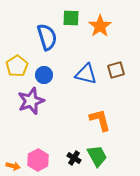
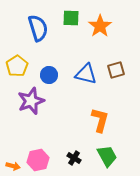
blue semicircle: moved 9 px left, 9 px up
blue circle: moved 5 px right
orange L-shape: rotated 30 degrees clockwise
green trapezoid: moved 10 px right
pink hexagon: rotated 15 degrees clockwise
